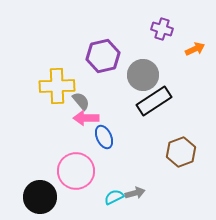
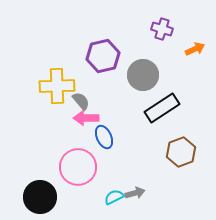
black rectangle: moved 8 px right, 7 px down
pink circle: moved 2 px right, 4 px up
